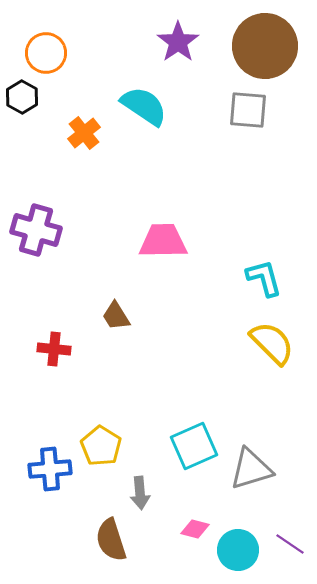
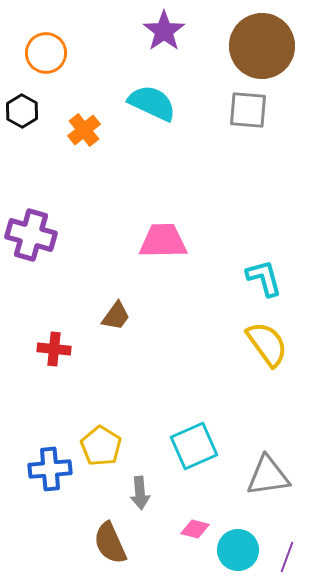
purple star: moved 14 px left, 11 px up
brown circle: moved 3 px left
black hexagon: moved 14 px down
cyan semicircle: moved 8 px right, 3 px up; rotated 9 degrees counterclockwise
orange cross: moved 3 px up
purple cross: moved 5 px left, 5 px down
brown trapezoid: rotated 112 degrees counterclockwise
yellow semicircle: moved 5 px left, 1 px down; rotated 9 degrees clockwise
gray triangle: moved 17 px right, 7 px down; rotated 9 degrees clockwise
brown semicircle: moved 1 px left, 3 px down; rotated 6 degrees counterclockwise
purple line: moved 3 px left, 13 px down; rotated 76 degrees clockwise
